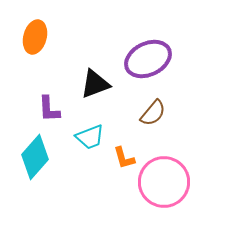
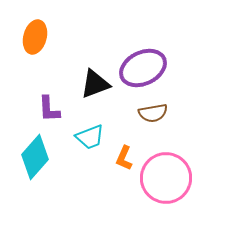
purple ellipse: moved 5 px left, 9 px down
brown semicircle: rotated 40 degrees clockwise
orange L-shape: rotated 40 degrees clockwise
pink circle: moved 2 px right, 4 px up
